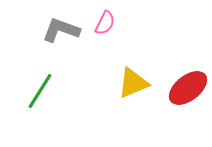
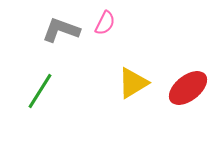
yellow triangle: rotated 8 degrees counterclockwise
